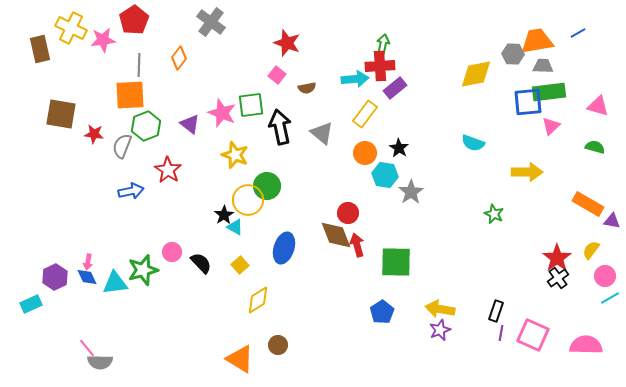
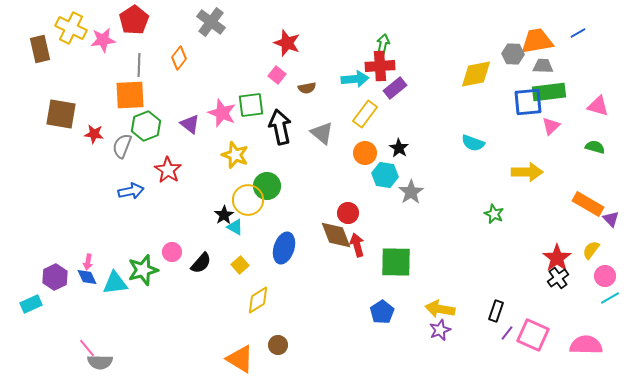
purple triangle at (612, 221): moved 1 px left, 2 px up; rotated 36 degrees clockwise
black semicircle at (201, 263): rotated 85 degrees clockwise
purple line at (501, 333): moved 6 px right; rotated 28 degrees clockwise
